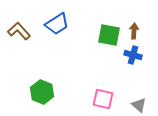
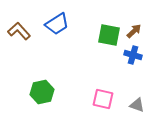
brown arrow: rotated 42 degrees clockwise
green hexagon: rotated 25 degrees clockwise
gray triangle: moved 2 px left; rotated 21 degrees counterclockwise
